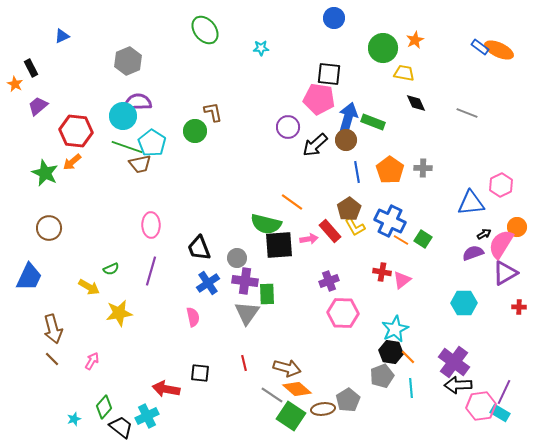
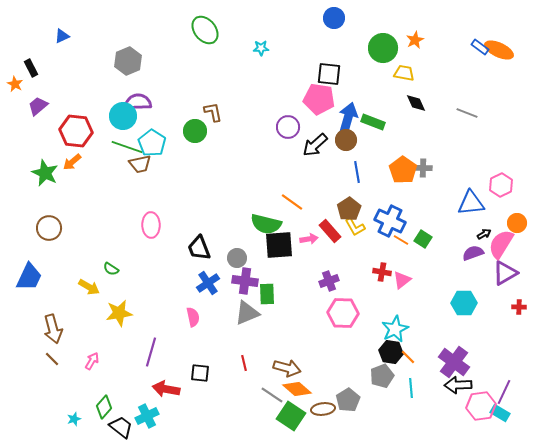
orange pentagon at (390, 170): moved 13 px right
orange circle at (517, 227): moved 4 px up
green semicircle at (111, 269): rotated 56 degrees clockwise
purple line at (151, 271): moved 81 px down
gray triangle at (247, 313): rotated 32 degrees clockwise
